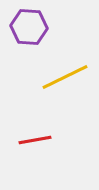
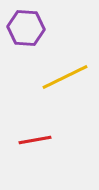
purple hexagon: moved 3 px left, 1 px down
